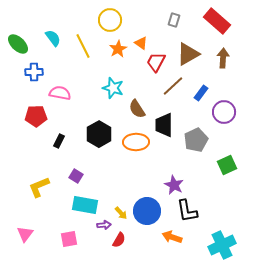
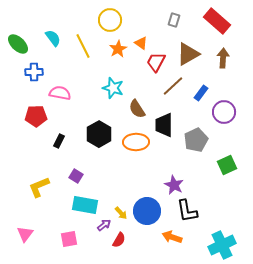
purple arrow: rotated 32 degrees counterclockwise
